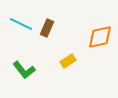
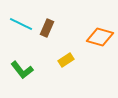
orange diamond: rotated 28 degrees clockwise
yellow rectangle: moved 2 px left, 1 px up
green L-shape: moved 2 px left
